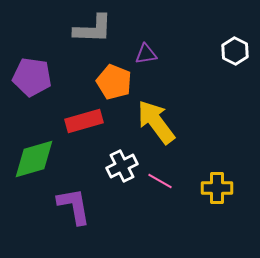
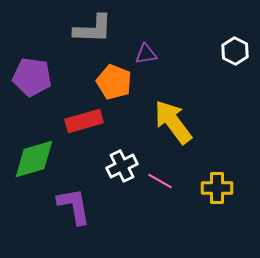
yellow arrow: moved 17 px right
